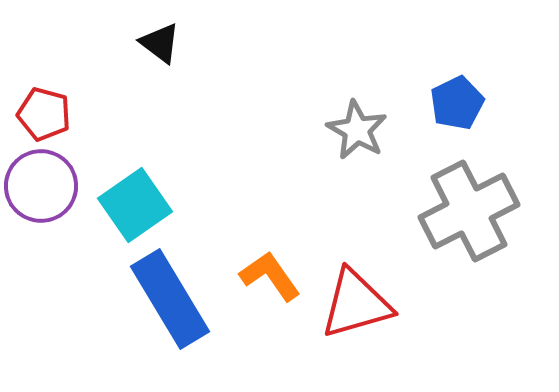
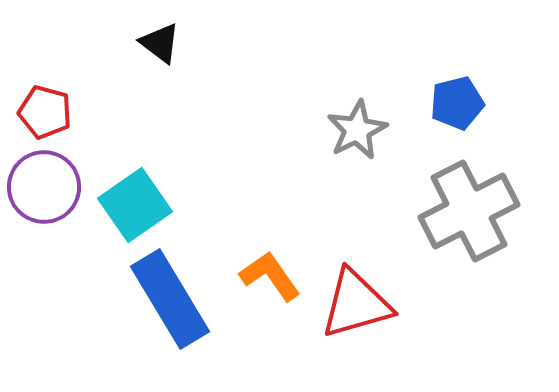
blue pentagon: rotated 12 degrees clockwise
red pentagon: moved 1 px right, 2 px up
gray star: rotated 16 degrees clockwise
purple circle: moved 3 px right, 1 px down
